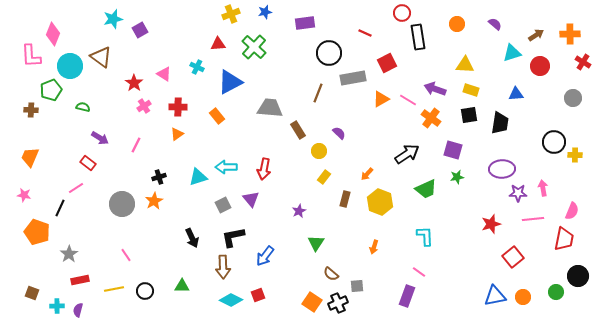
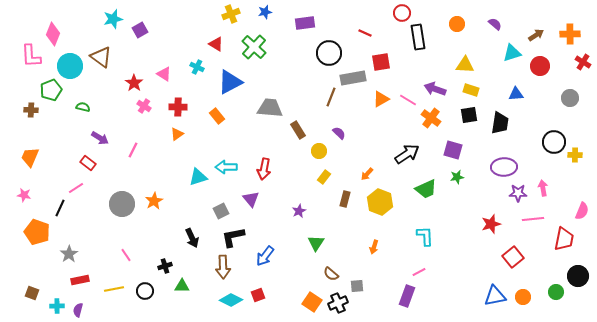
red triangle at (218, 44): moved 2 px left; rotated 35 degrees clockwise
red square at (387, 63): moved 6 px left, 1 px up; rotated 18 degrees clockwise
brown line at (318, 93): moved 13 px right, 4 px down
gray circle at (573, 98): moved 3 px left
pink cross at (144, 106): rotated 24 degrees counterclockwise
pink line at (136, 145): moved 3 px left, 5 px down
purple ellipse at (502, 169): moved 2 px right, 2 px up
black cross at (159, 177): moved 6 px right, 89 px down
gray square at (223, 205): moved 2 px left, 6 px down
pink semicircle at (572, 211): moved 10 px right
pink line at (419, 272): rotated 64 degrees counterclockwise
